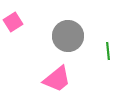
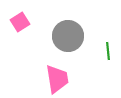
pink square: moved 7 px right
pink trapezoid: rotated 60 degrees counterclockwise
